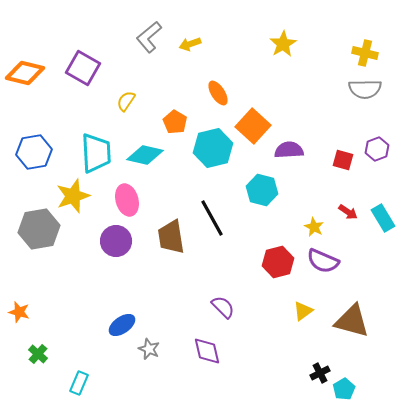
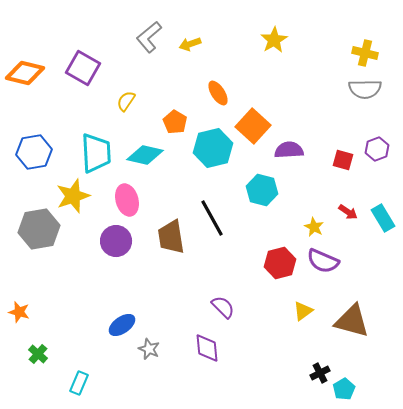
yellow star at (283, 44): moved 9 px left, 4 px up
red hexagon at (278, 262): moved 2 px right, 1 px down
purple diamond at (207, 351): moved 3 px up; rotated 8 degrees clockwise
